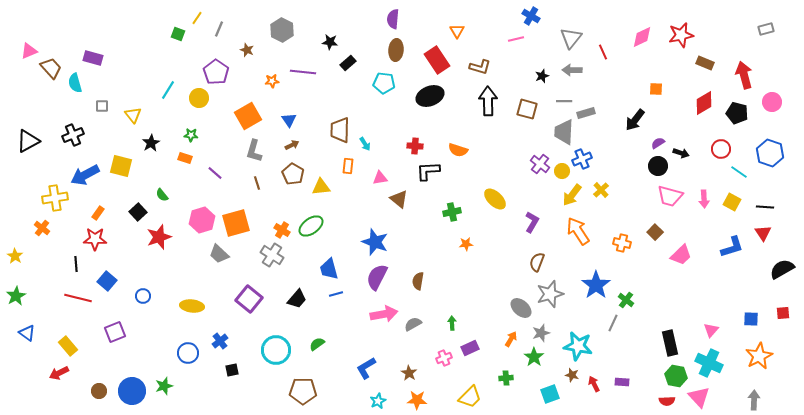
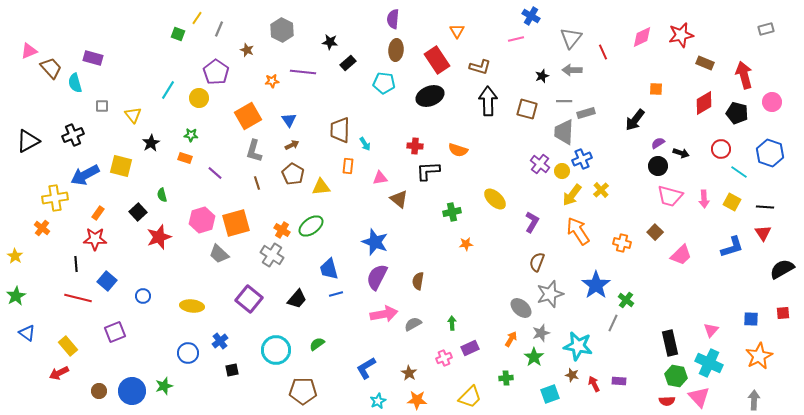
green semicircle at (162, 195): rotated 24 degrees clockwise
purple rectangle at (622, 382): moved 3 px left, 1 px up
